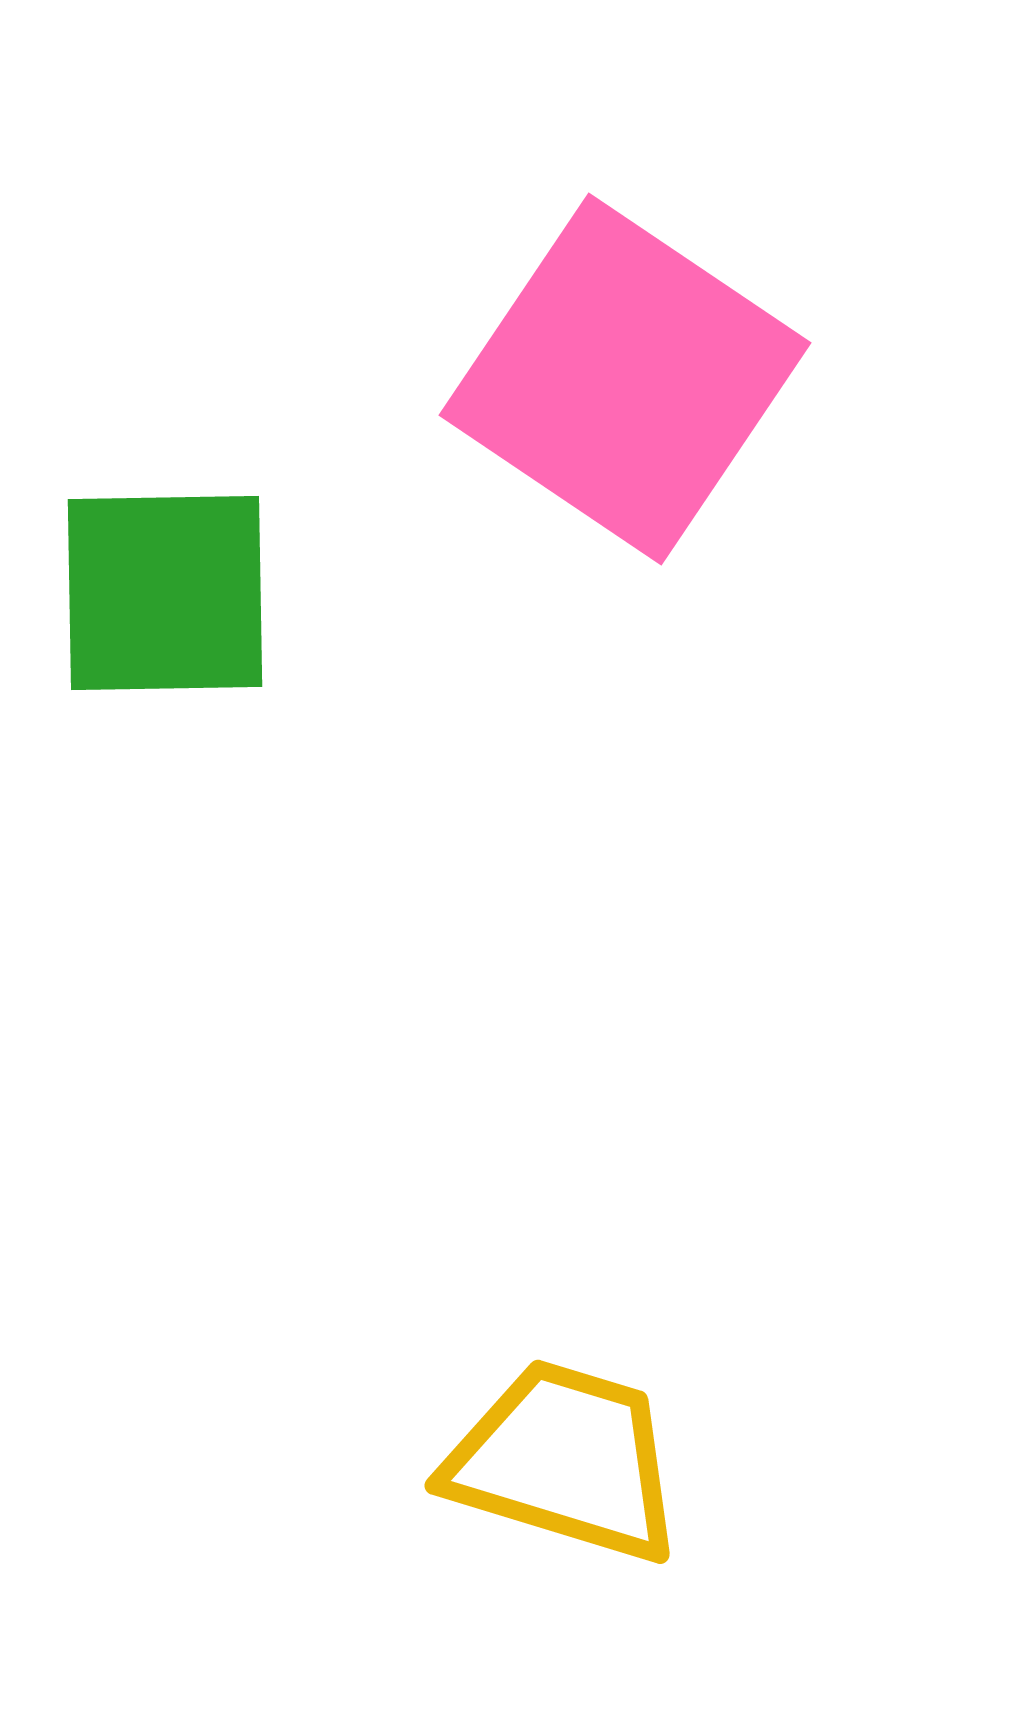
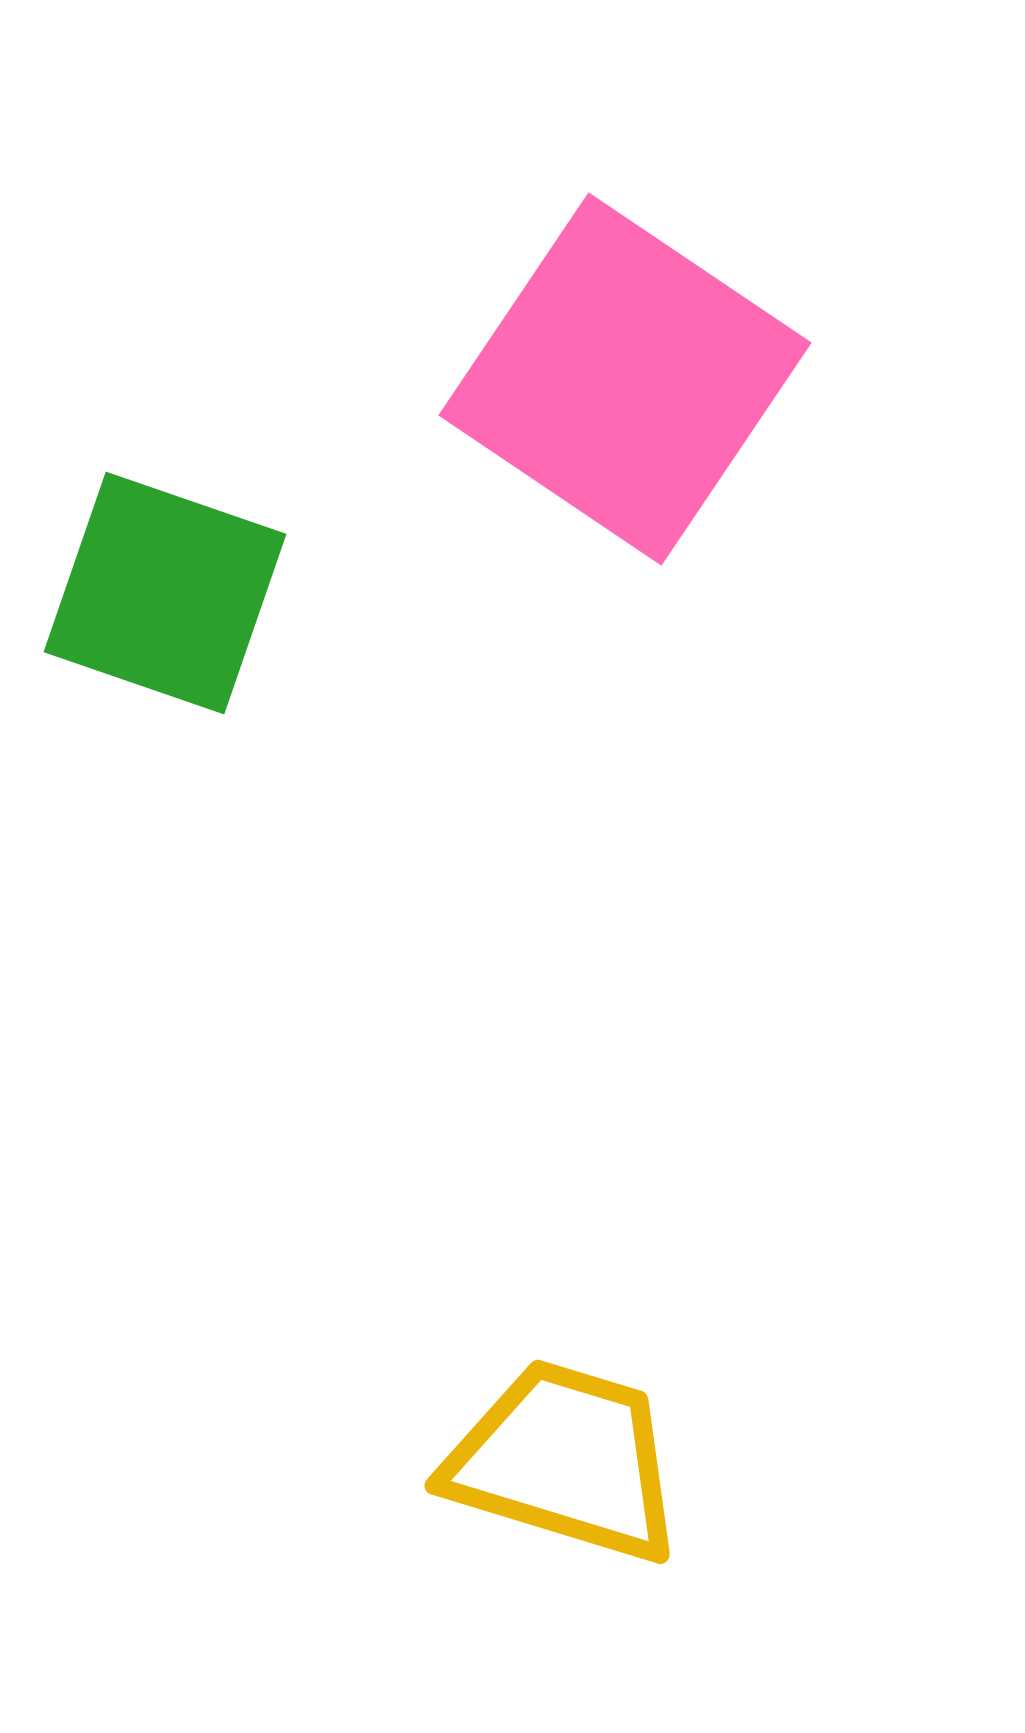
green square: rotated 20 degrees clockwise
